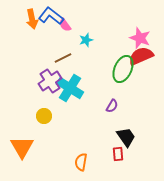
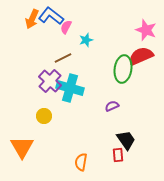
orange arrow: rotated 36 degrees clockwise
pink semicircle: moved 1 px right, 2 px down; rotated 64 degrees clockwise
pink star: moved 6 px right, 8 px up
green ellipse: rotated 16 degrees counterclockwise
purple cross: rotated 15 degrees counterclockwise
cyan cross: rotated 16 degrees counterclockwise
purple semicircle: rotated 144 degrees counterclockwise
black trapezoid: moved 3 px down
red rectangle: moved 1 px down
